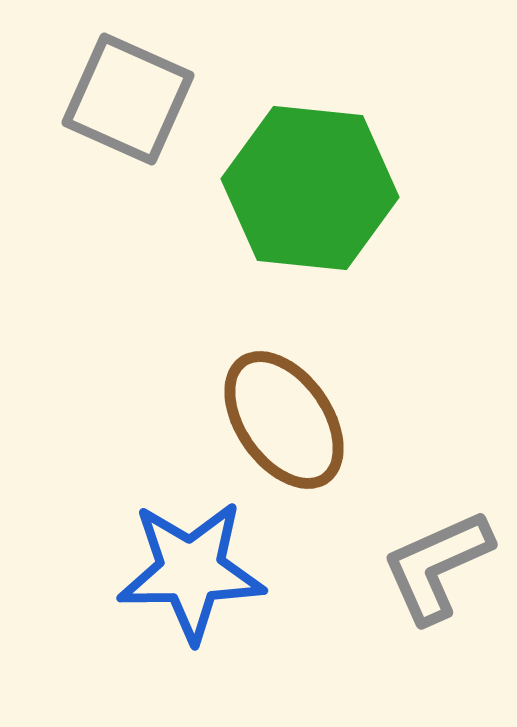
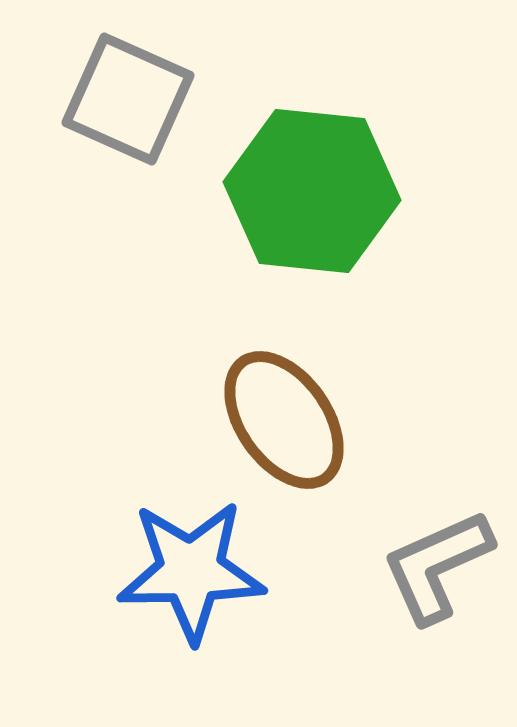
green hexagon: moved 2 px right, 3 px down
